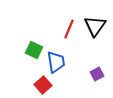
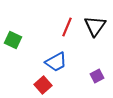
red line: moved 2 px left, 2 px up
green square: moved 21 px left, 10 px up
blue trapezoid: rotated 70 degrees clockwise
purple square: moved 2 px down
